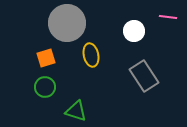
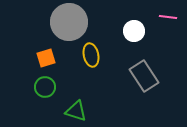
gray circle: moved 2 px right, 1 px up
